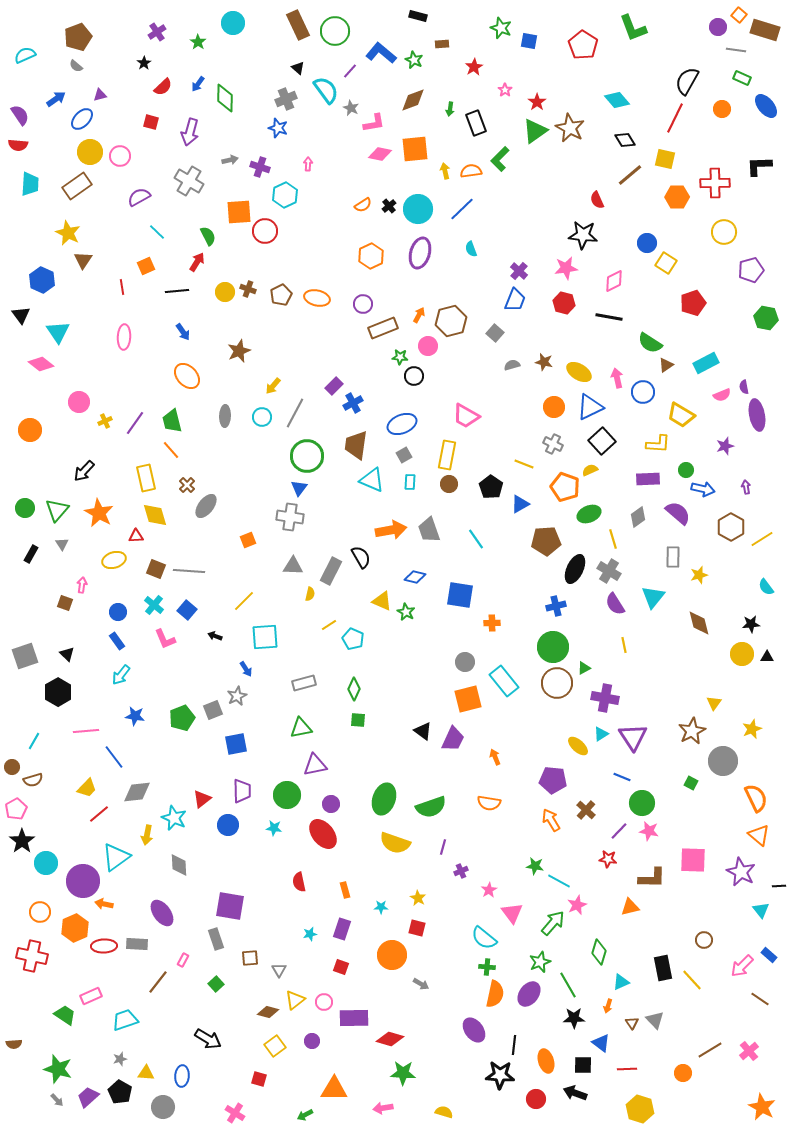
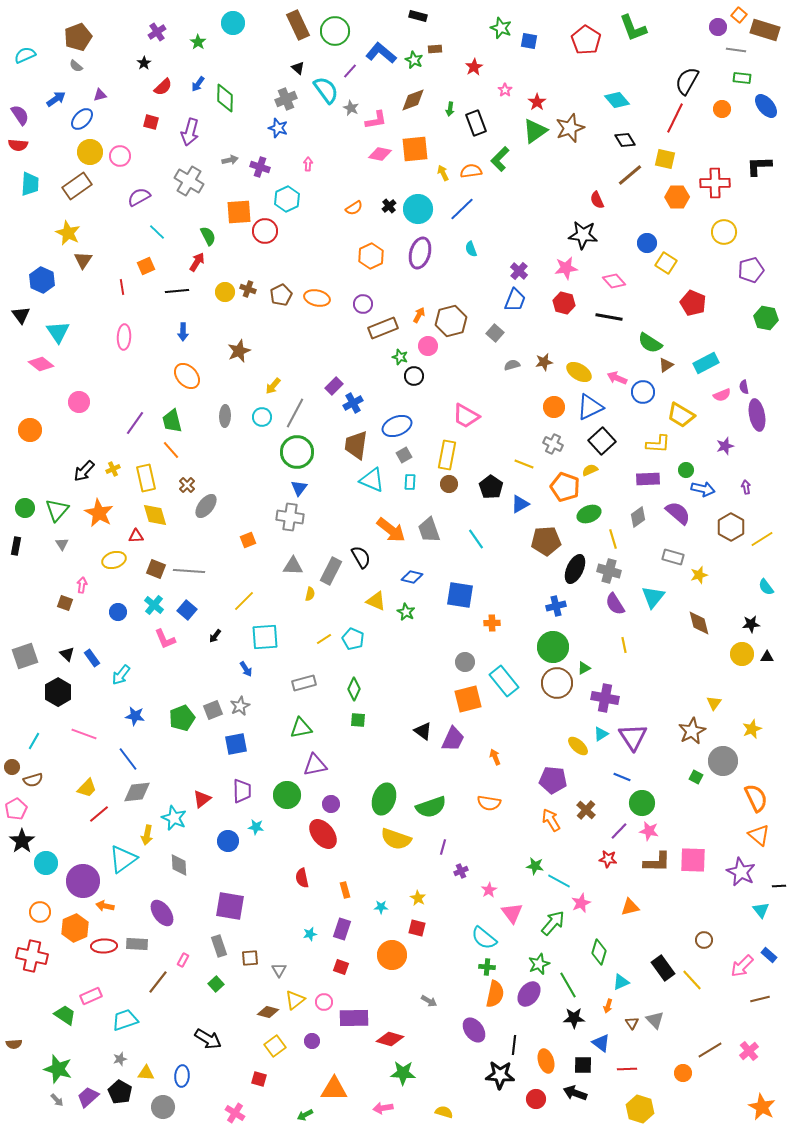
brown rectangle at (442, 44): moved 7 px left, 5 px down
red pentagon at (583, 45): moved 3 px right, 5 px up
green rectangle at (742, 78): rotated 18 degrees counterclockwise
pink L-shape at (374, 123): moved 2 px right, 3 px up
brown star at (570, 128): rotated 24 degrees clockwise
yellow arrow at (445, 171): moved 2 px left, 2 px down; rotated 14 degrees counterclockwise
cyan hexagon at (285, 195): moved 2 px right, 4 px down
orange semicircle at (363, 205): moved 9 px left, 3 px down
pink diamond at (614, 281): rotated 75 degrees clockwise
red pentagon at (693, 303): rotated 30 degrees counterclockwise
blue arrow at (183, 332): rotated 36 degrees clockwise
green star at (400, 357): rotated 14 degrees clockwise
brown star at (544, 362): rotated 24 degrees counterclockwise
pink arrow at (617, 378): rotated 54 degrees counterclockwise
yellow cross at (105, 421): moved 8 px right, 48 px down
blue ellipse at (402, 424): moved 5 px left, 2 px down
green circle at (307, 456): moved 10 px left, 4 px up
orange arrow at (391, 530): rotated 48 degrees clockwise
black rectangle at (31, 554): moved 15 px left, 8 px up; rotated 18 degrees counterclockwise
gray rectangle at (673, 557): rotated 75 degrees counterclockwise
gray cross at (609, 571): rotated 15 degrees counterclockwise
blue diamond at (415, 577): moved 3 px left
yellow triangle at (382, 601): moved 6 px left
yellow line at (329, 625): moved 5 px left, 14 px down
black arrow at (215, 636): rotated 72 degrees counterclockwise
blue rectangle at (117, 641): moved 25 px left, 17 px down
gray star at (237, 696): moved 3 px right, 10 px down
pink line at (86, 731): moved 2 px left, 3 px down; rotated 25 degrees clockwise
blue line at (114, 757): moved 14 px right, 2 px down
green square at (691, 783): moved 5 px right, 6 px up
blue circle at (228, 825): moved 16 px down
cyan star at (274, 828): moved 18 px left, 1 px up
yellow semicircle at (395, 843): moved 1 px right, 4 px up
cyan triangle at (116, 857): moved 7 px right, 2 px down
brown L-shape at (652, 878): moved 5 px right, 16 px up
red semicircle at (299, 882): moved 3 px right, 4 px up
orange arrow at (104, 904): moved 1 px right, 2 px down
pink star at (577, 905): moved 4 px right, 2 px up
gray rectangle at (216, 939): moved 3 px right, 7 px down
green star at (540, 962): moved 1 px left, 2 px down
black rectangle at (663, 968): rotated 25 degrees counterclockwise
gray arrow at (421, 984): moved 8 px right, 17 px down
brown line at (760, 999): rotated 48 degrees counterclockwise
